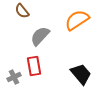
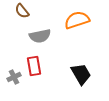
orange semicircle: rotated 15 degrees clockwise
gray semicircle: rotated 145 degrees counterclockwise
black trapezoid: rotated 10 degrees clockwise
